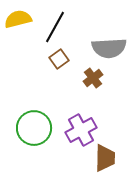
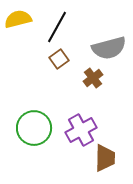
black line: moved 2 px right
gray semicircle: rotated 12 degrees counterclockwise
